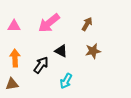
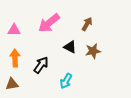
pink triangle: moved 4 px down
black triangle: moved 9 px right, 4 px up
